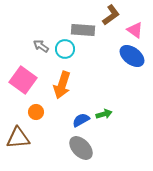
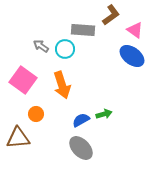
orange arrow: rotated 36 degrees counterclockwise
orange circle: moved 2 px down
